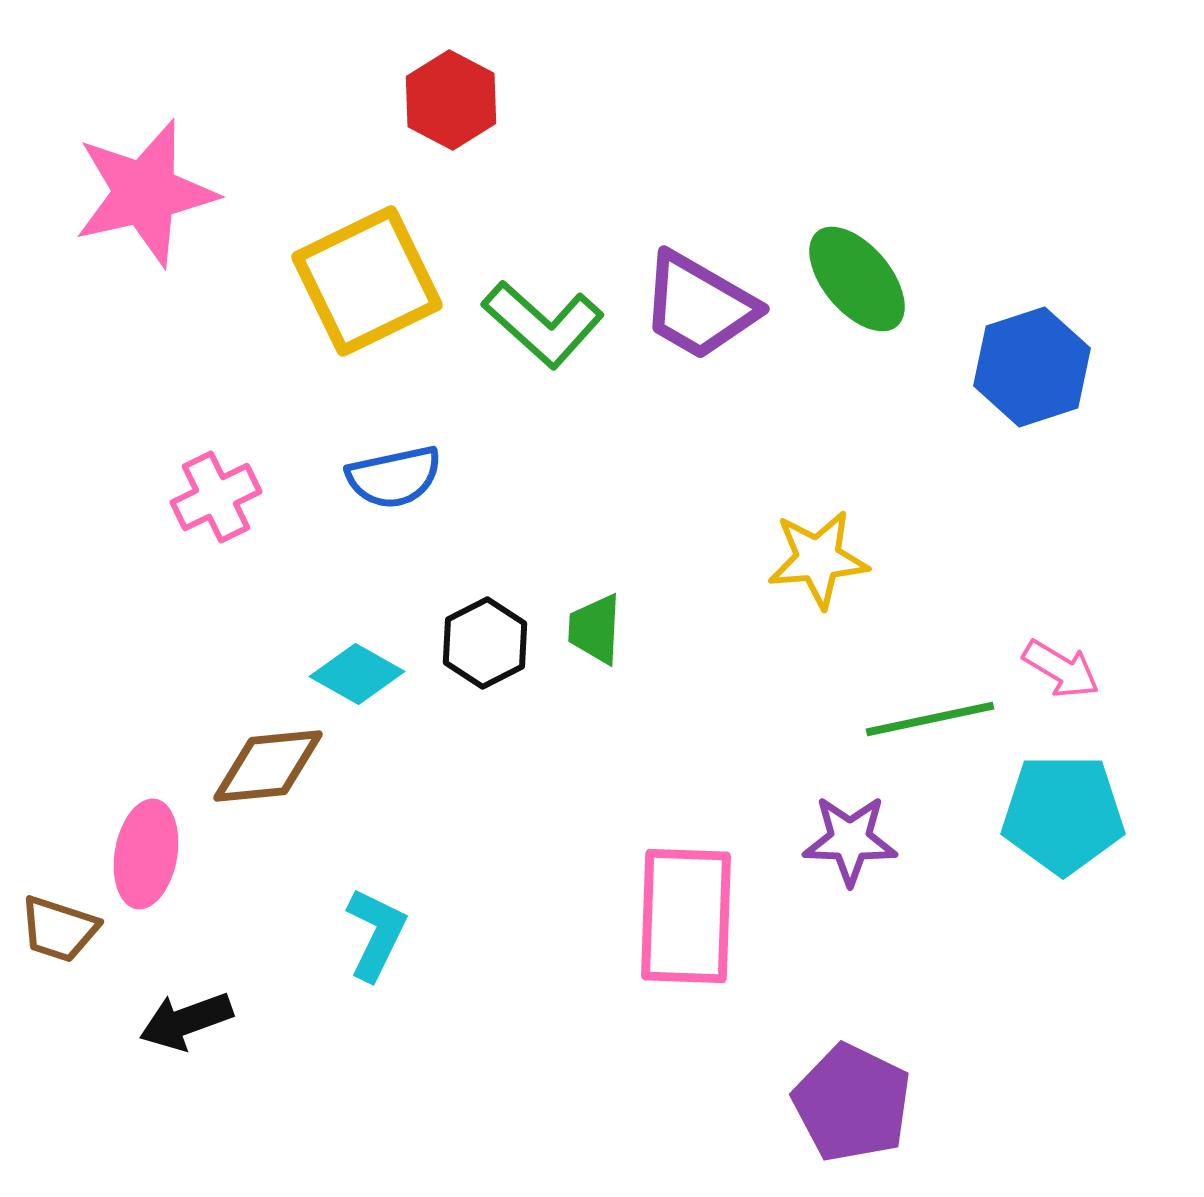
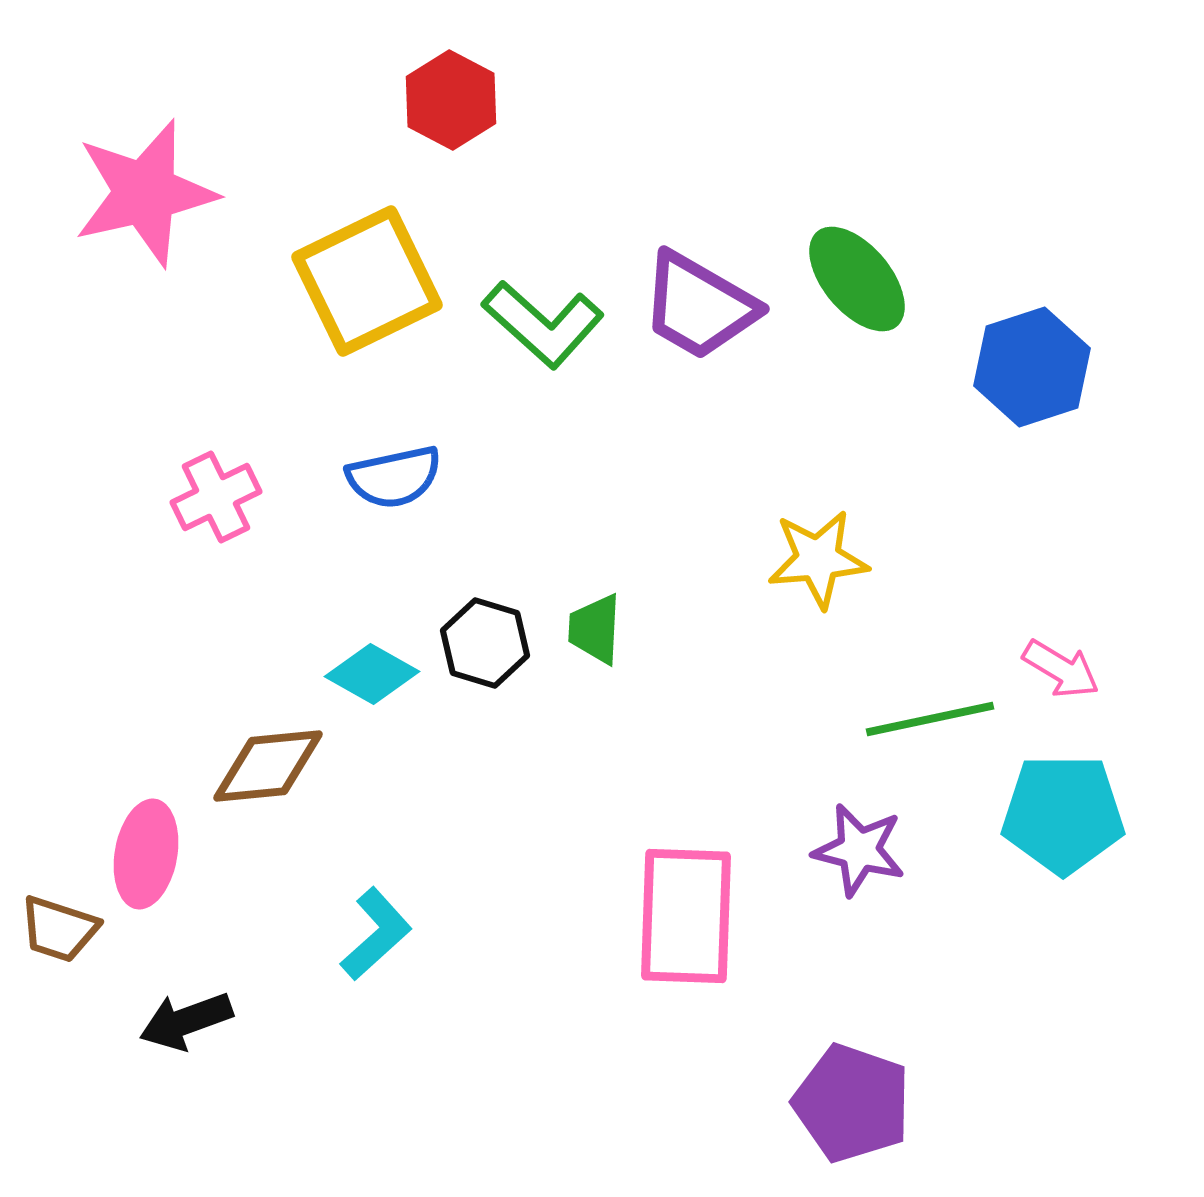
black hexagon: rotated 16 degrees counterclockwise
cyan diamond: moved 15 px right
purple star: moved 9 px right, 10 px down; rotated 12 degrees clockwise
cyan L-shape: rotated 22 degrees clockwise
purple pentagon: rotated 7 degrees counterclockwise
